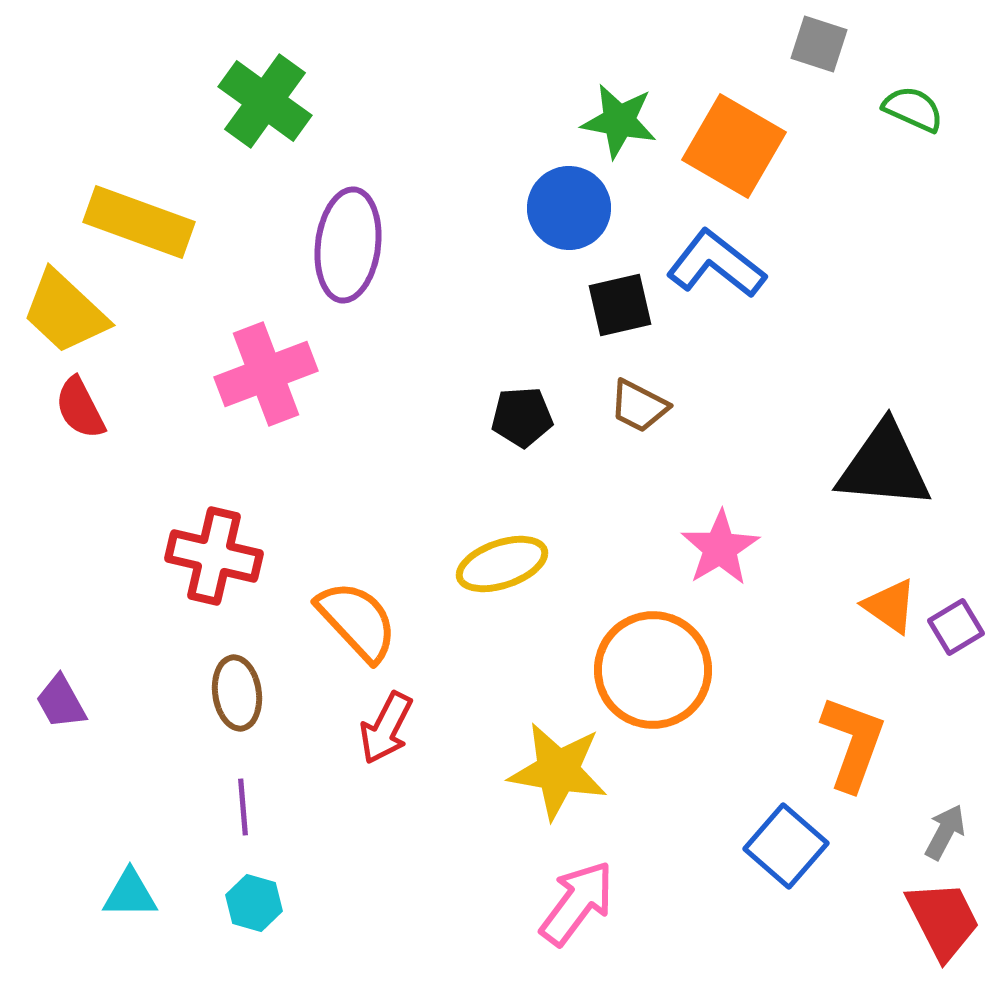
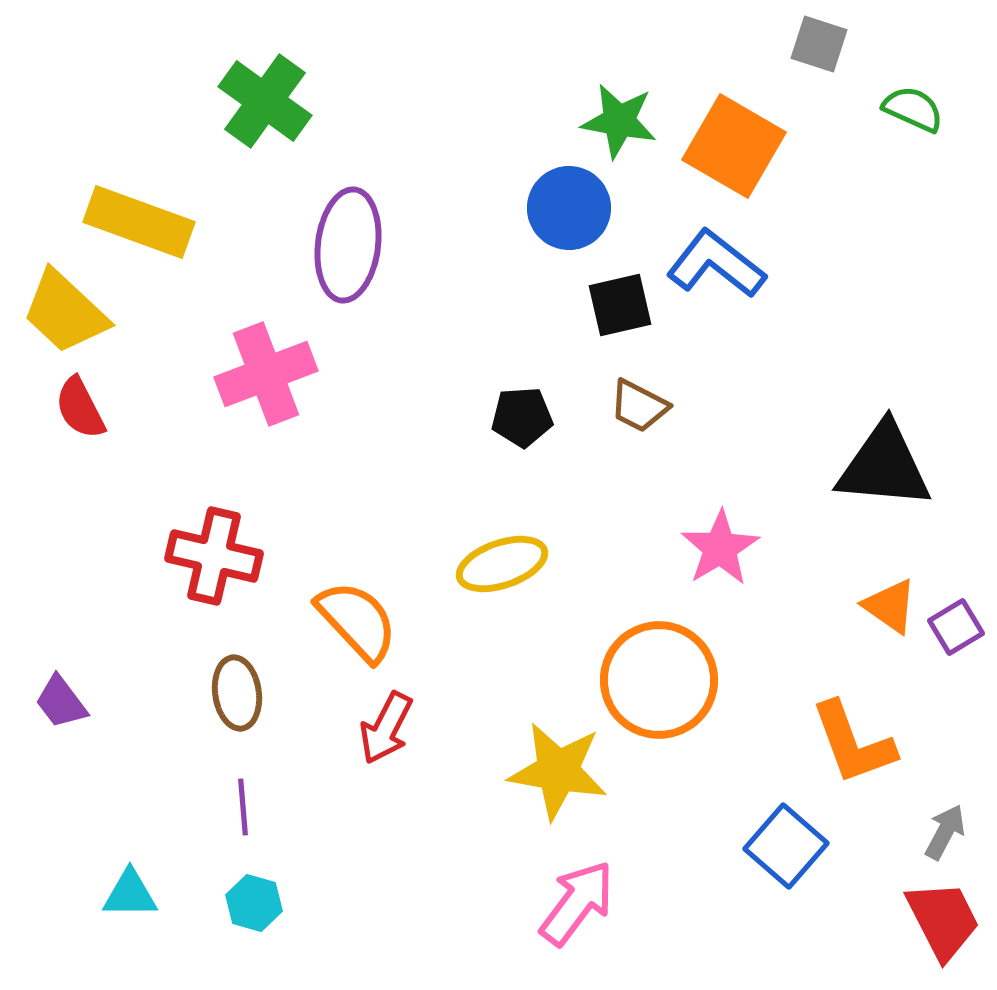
orange circle: moved 6 px right, 10 px down
purple trapezoid: rotated 8 degrees counterclockwise
orange L-shape: rotated 140 degrees clockwise
